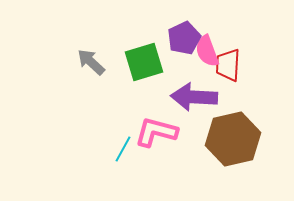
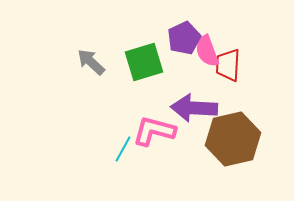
purple arrow: moved 11 px down
pink L-shape: moved 2 px left, 1 px up
